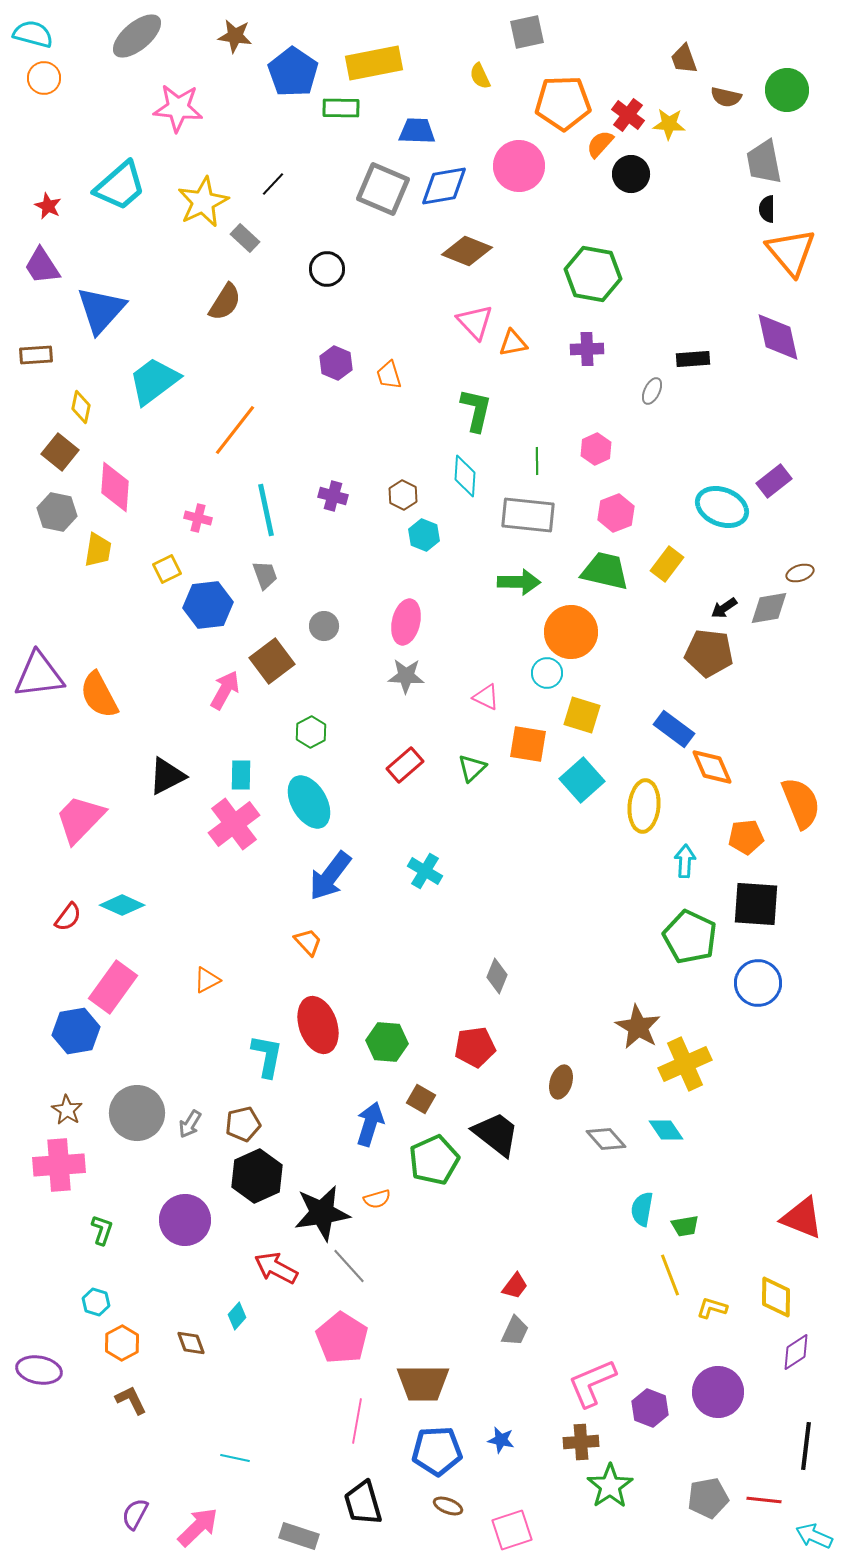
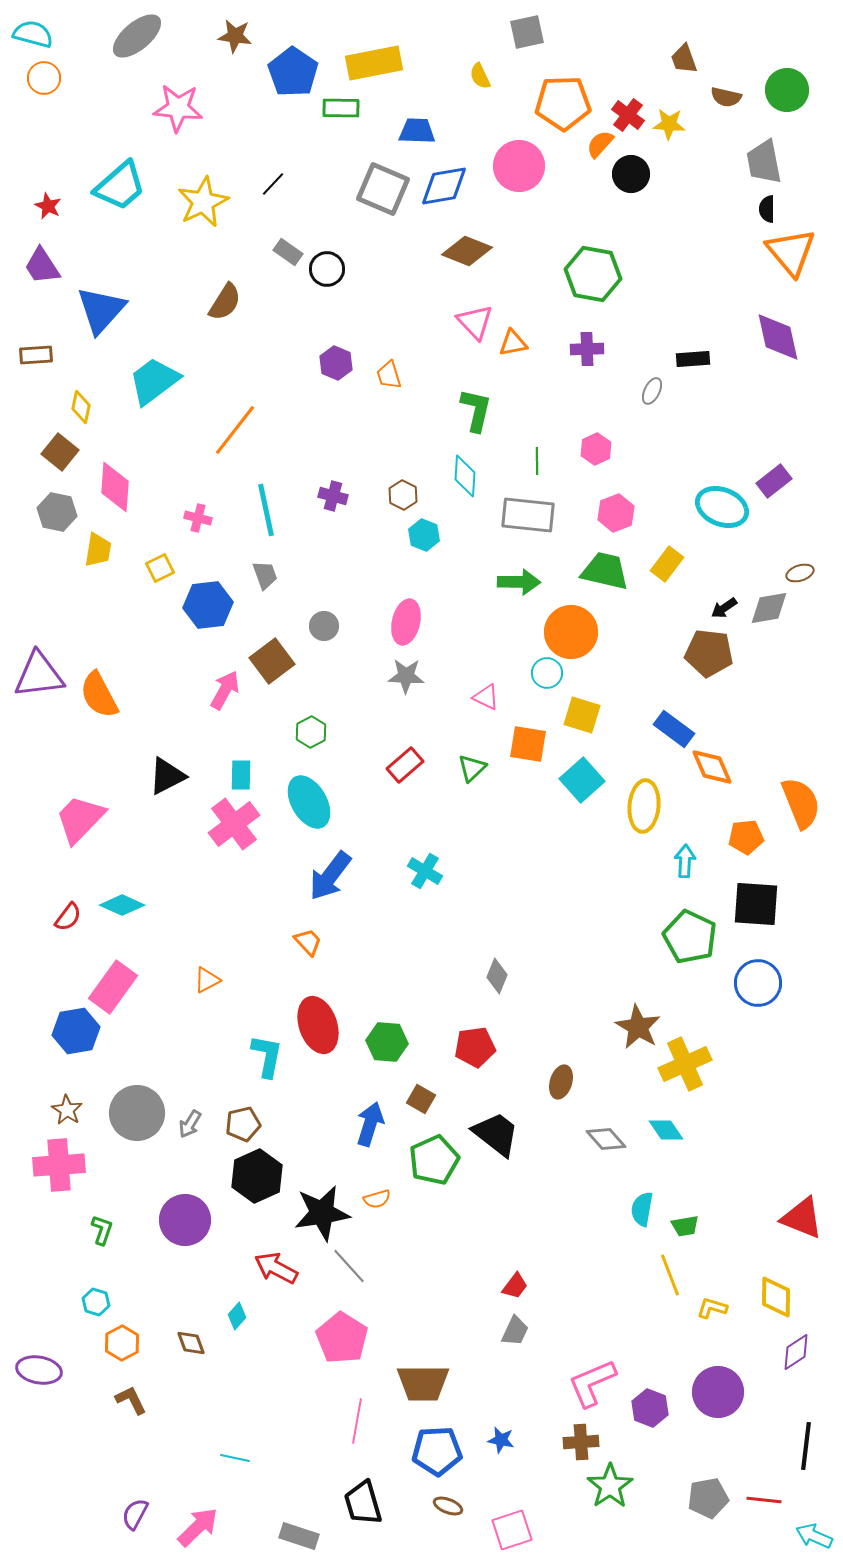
gray rectangle at (245, 238): moved 43 px right, 14 px down; rotated 8 degrees counterclockwise
yellow square at (167, 569): moved 7 px left, 1 px up
